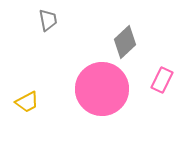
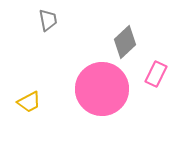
pink rectangle: moved 6 px left, 6 px up
yellow trapezoid: moved 2 px right
